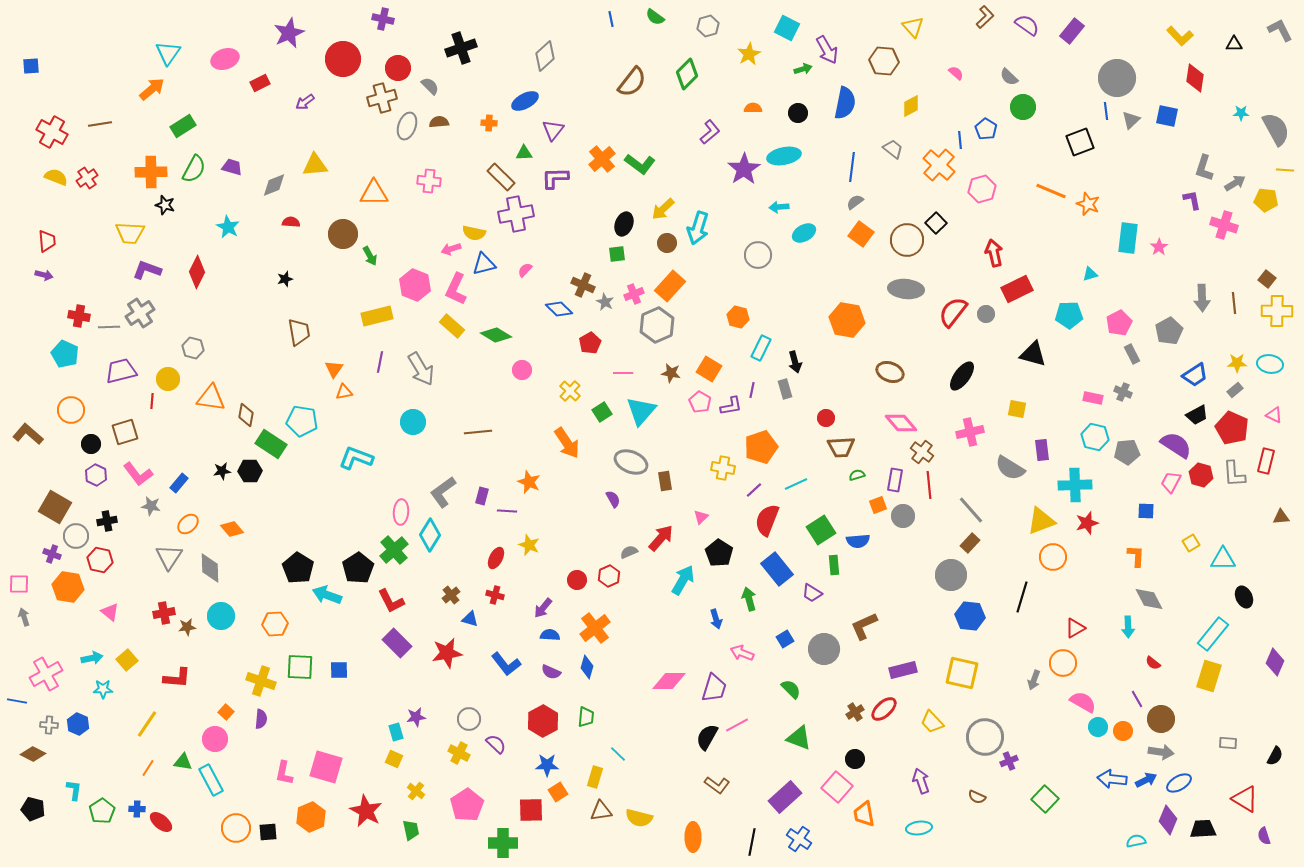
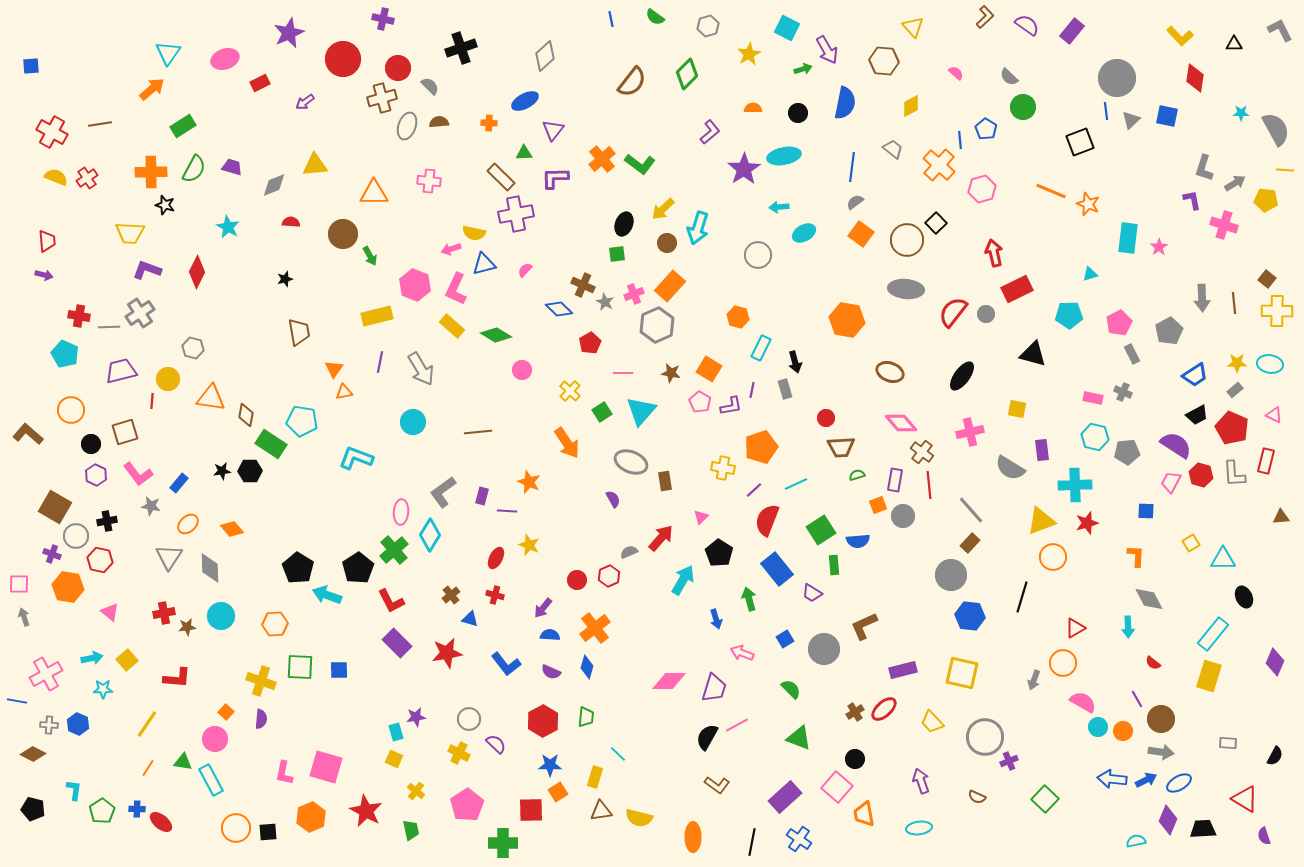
blue star at (547, 765): moved 3 px right
